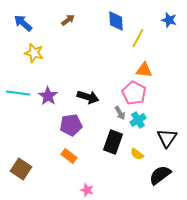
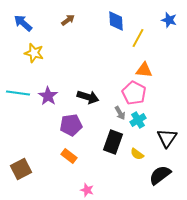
brown square: rotated 30 degrees clockwise
